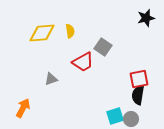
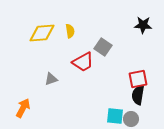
black star: moved 3 px left, 7 px down; rotated 18 degrees clockwise
red square: moved 1 px left
cyan square: rotated 24 degrees clockwise
